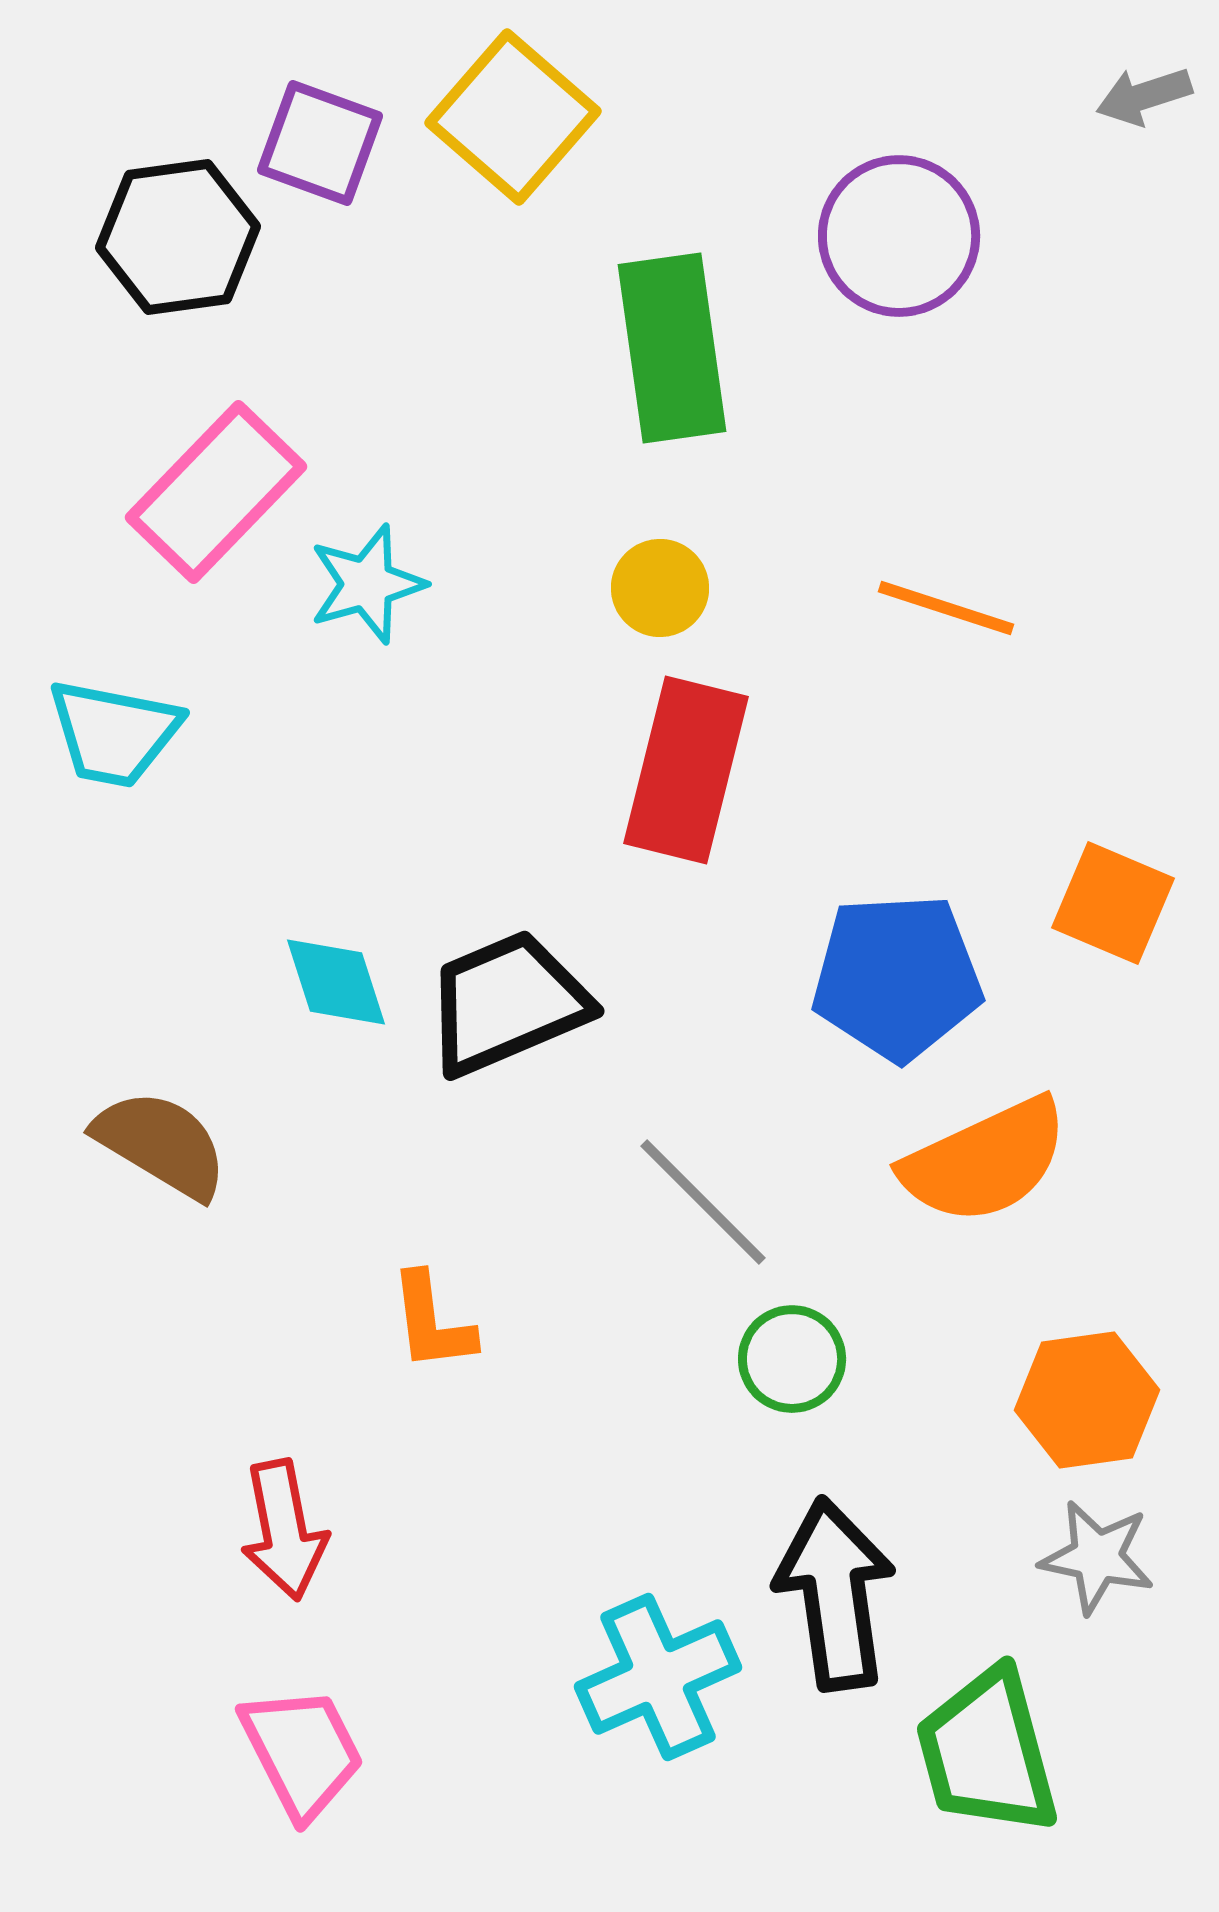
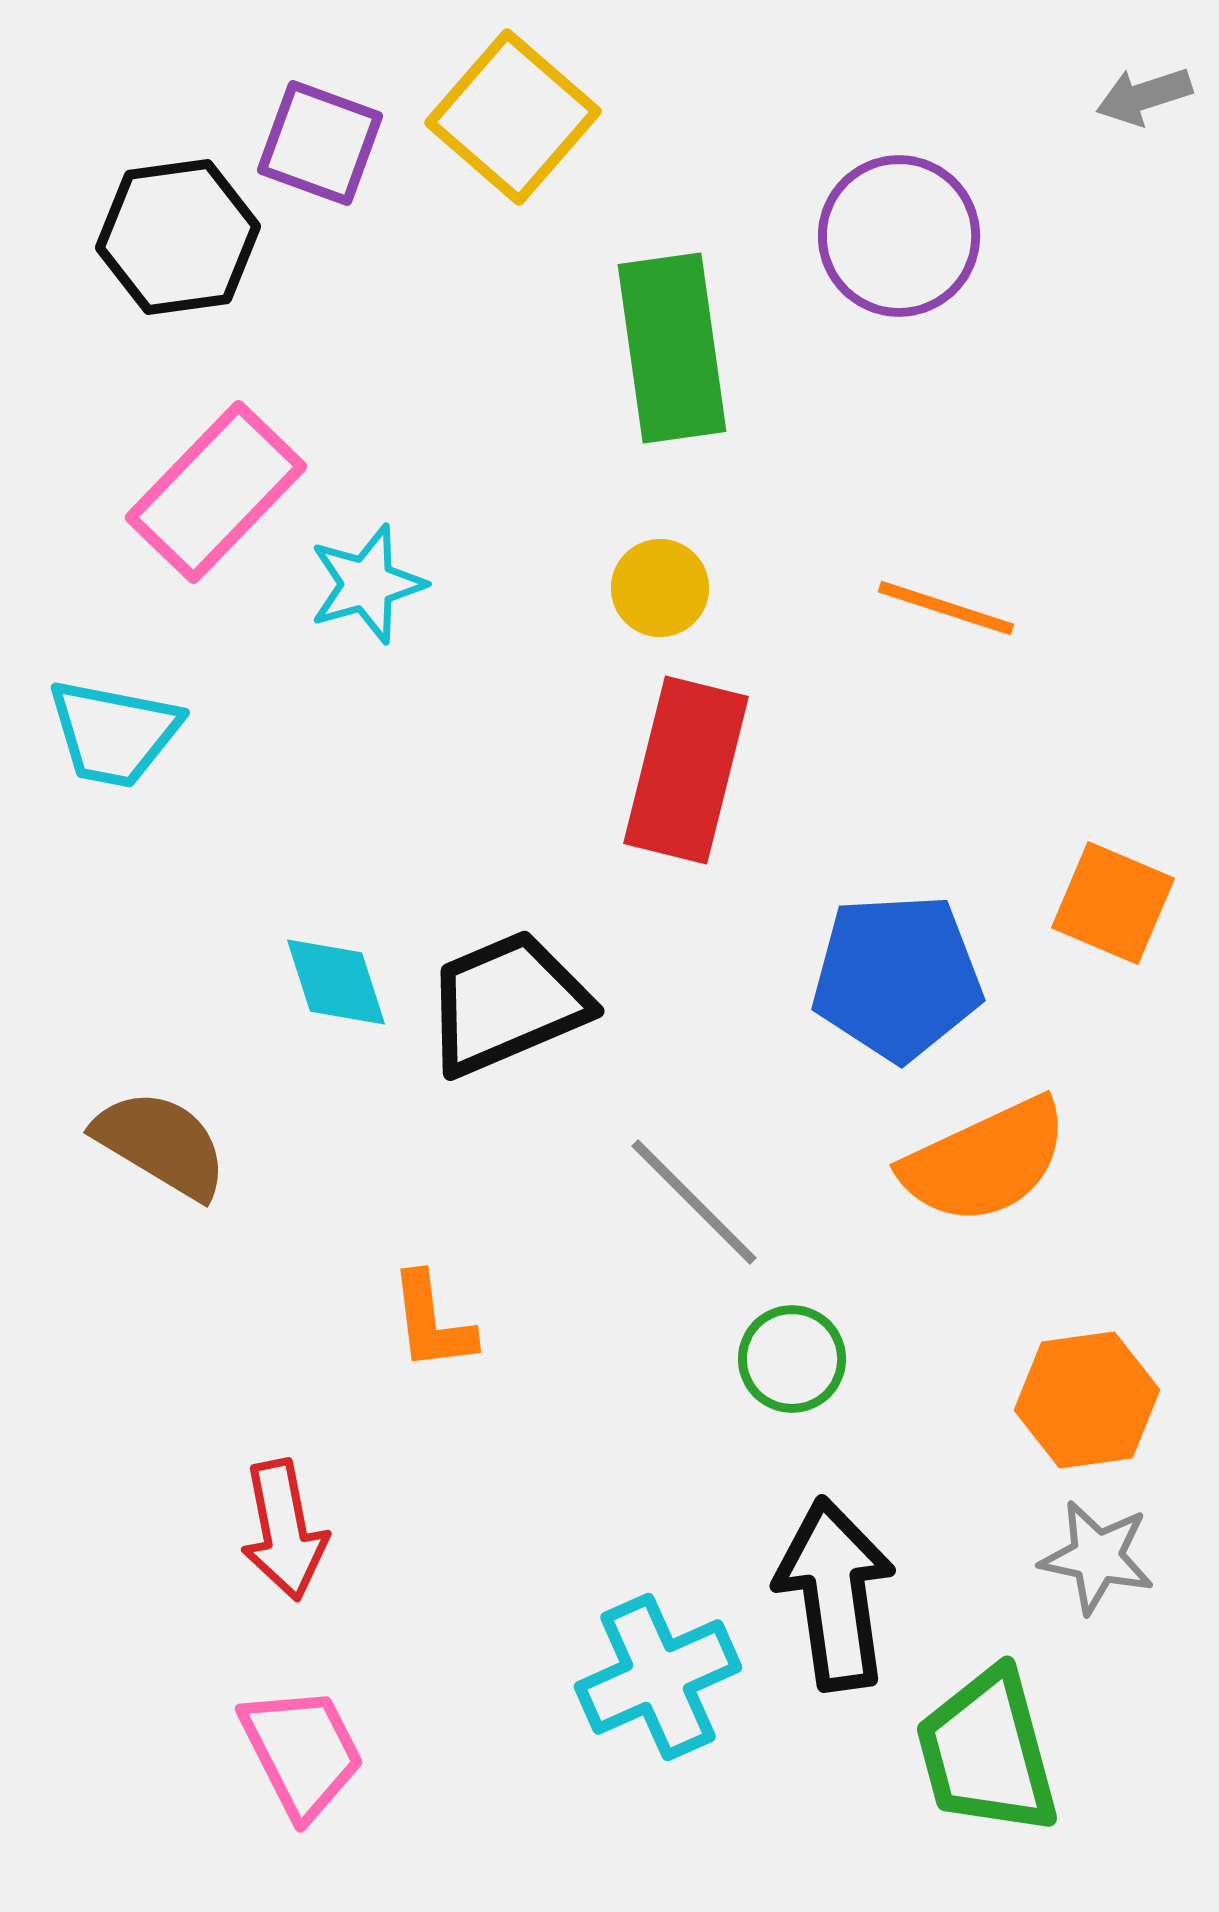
gray line: moved 9 px left
